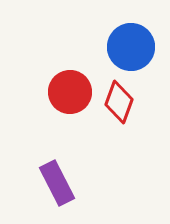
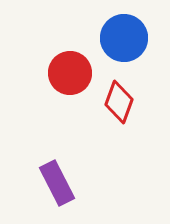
blue circle: moved 7 px left, 9 px up
red circle: moved 19 px up
